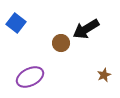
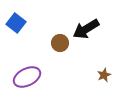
brown circle: moved 1 px left
purple ellipse: moved 3 px left
